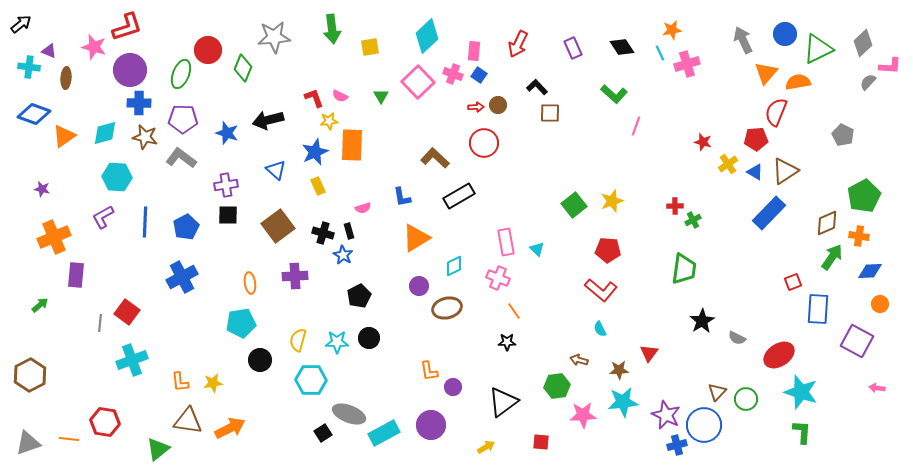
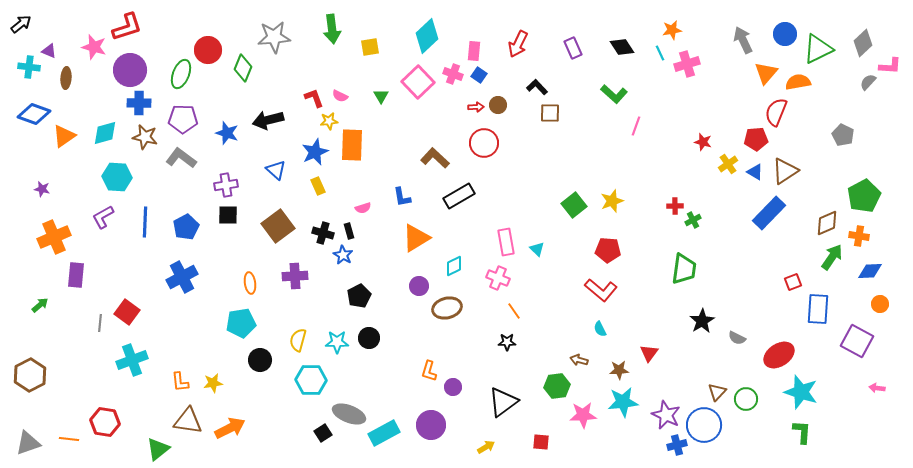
orange L-shape at (429, 371): rotated 25 degrees clockwise
